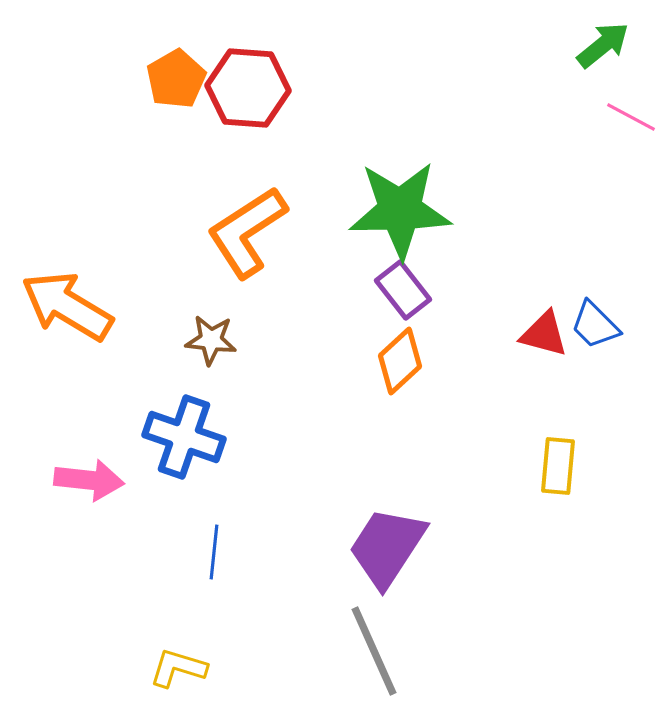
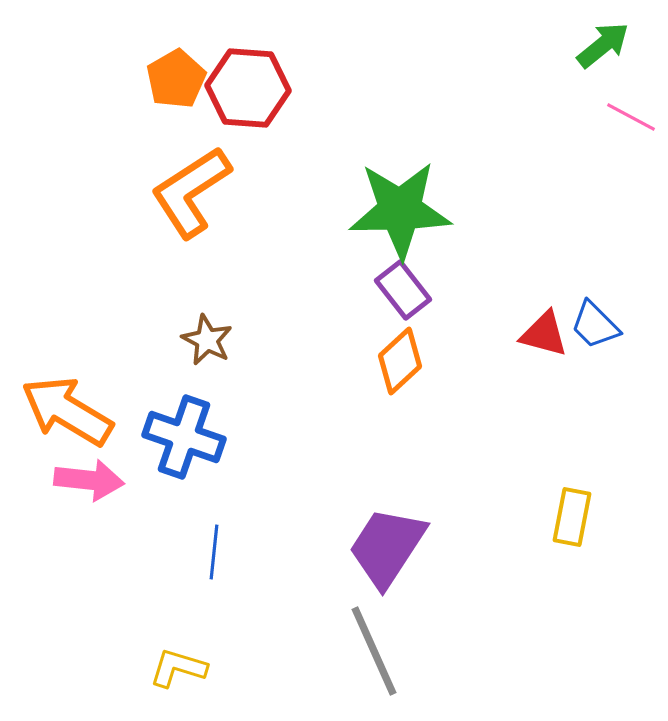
orange L-shape: moved 56 px left, 40 px up
orange arrow: moved 105 px down
brown star: moved 4 px left; rotated 21 degrees clockwise
yellow rectangle: moved 14 px right, 51 px down; rotated 6 degrees clockwise
